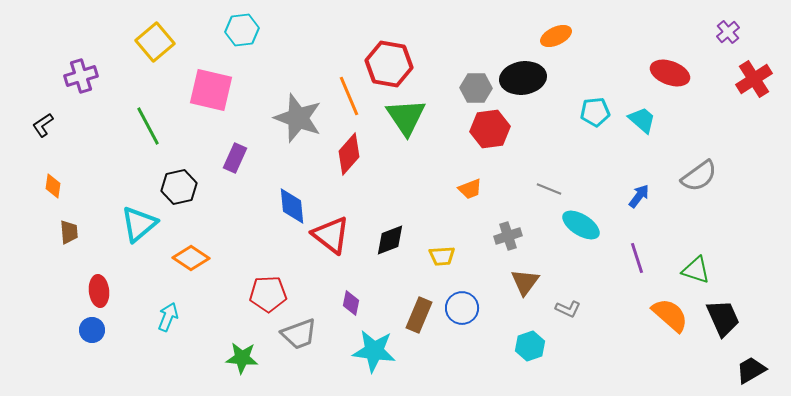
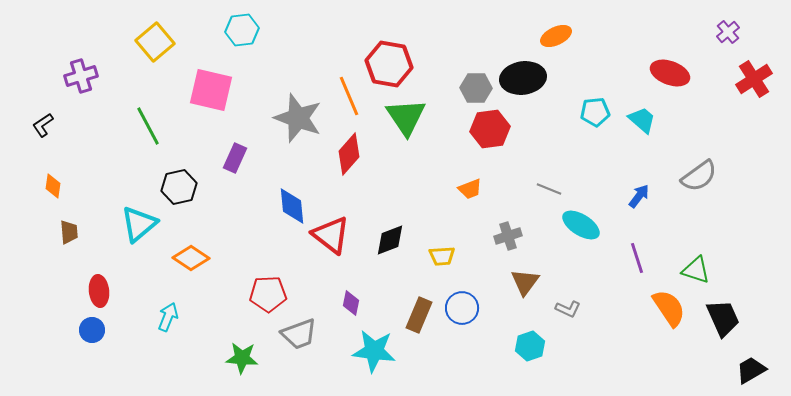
orange semicircle at (670, 315): moved 1 px left, 7 px up; rotated 15 degrees clockwise
